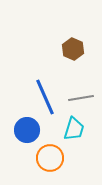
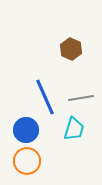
brown hexagon: moved 2 px left
blue circle: moved 1 px left
orange circle: moved 23 px left, 3 px down
